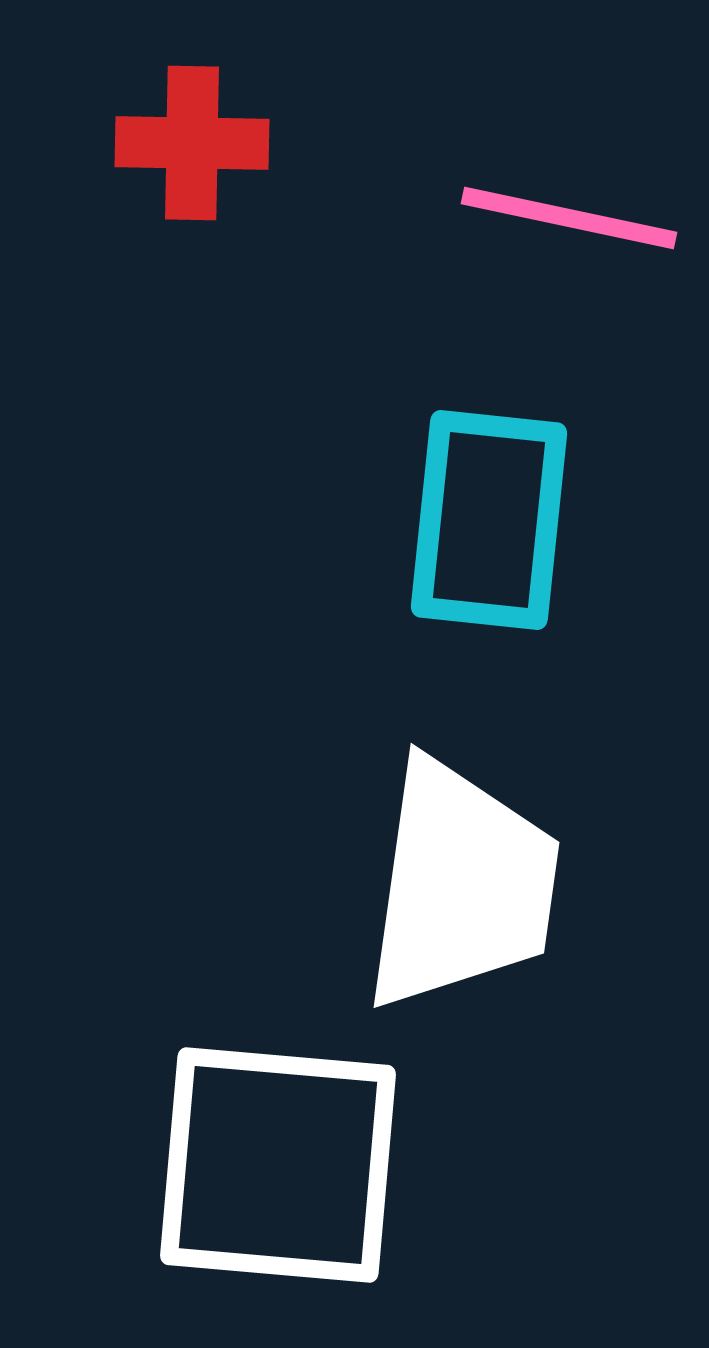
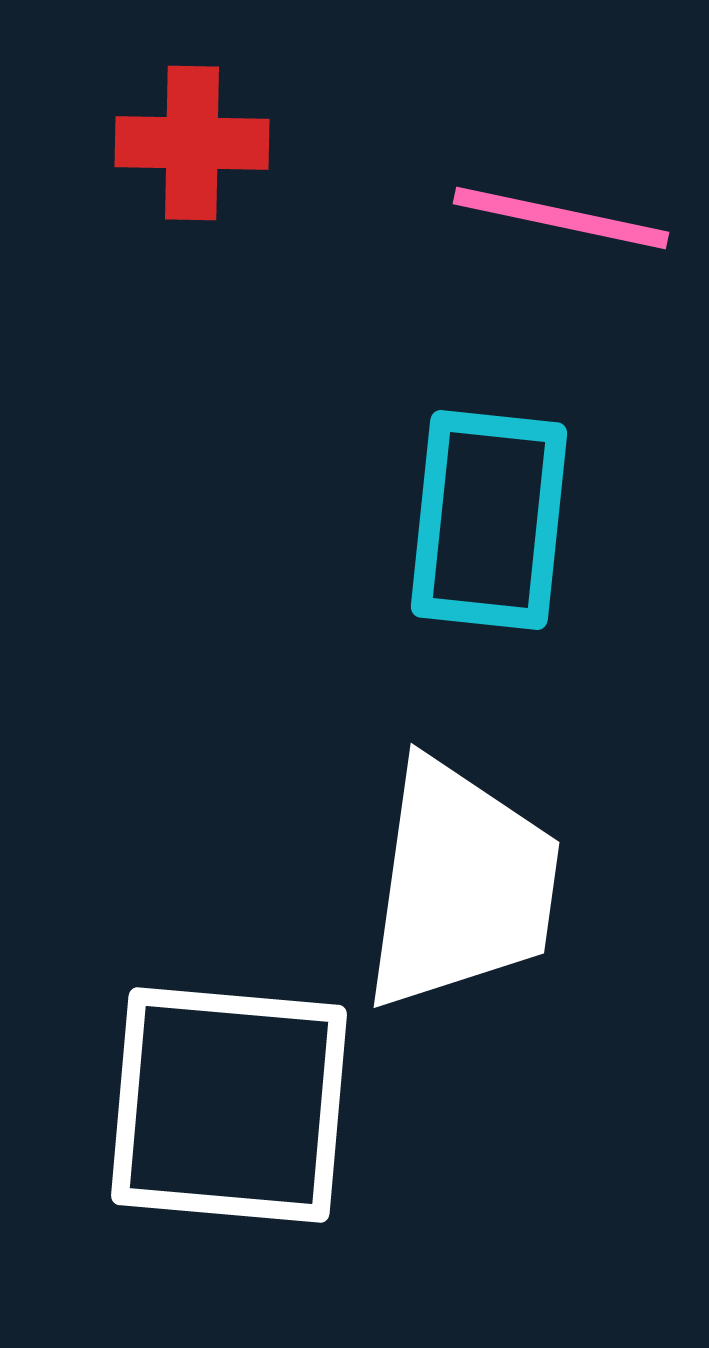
pink line: moved 8 px left
white square: moved 49 px left, 60 px up
